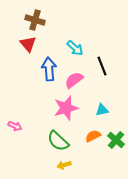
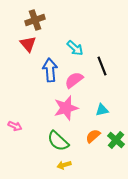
brown cross: rotated 36 degrees counterclockwise
blue arrow: moved 1 px right, 1 px down
orange semicircle: rotated 14 degrees counterclockwise
